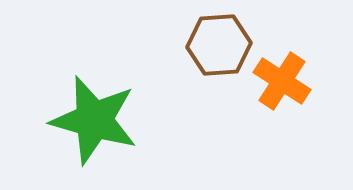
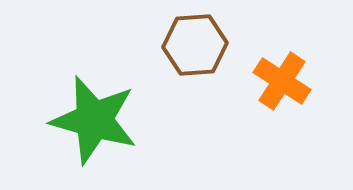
brown hexagon: moved 24 px left
